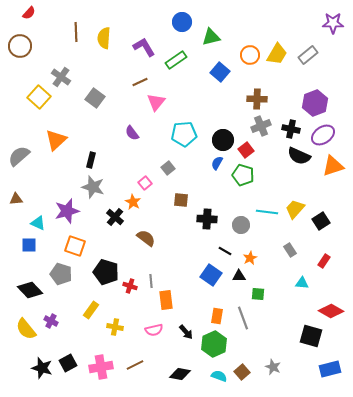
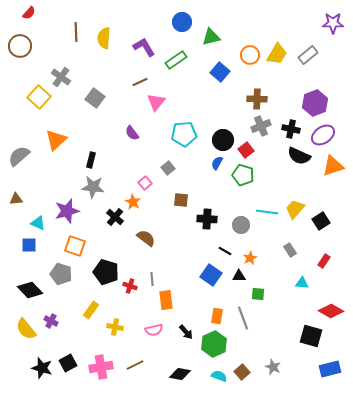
gray star at (93, 187): rotated 10 degrees counterclockwise
gray line at (151, 281): moved 1 px right, 2 px up
